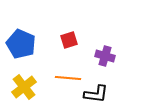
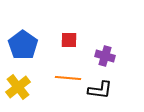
red square: rotated 18 degrees clockwise
blue pentagon: moved 2 px right, 1 px down; rotated 12 degrees clockwise
yellow cross: moved 6 px left
black L-shape: moved 4 px right, 4 px up
